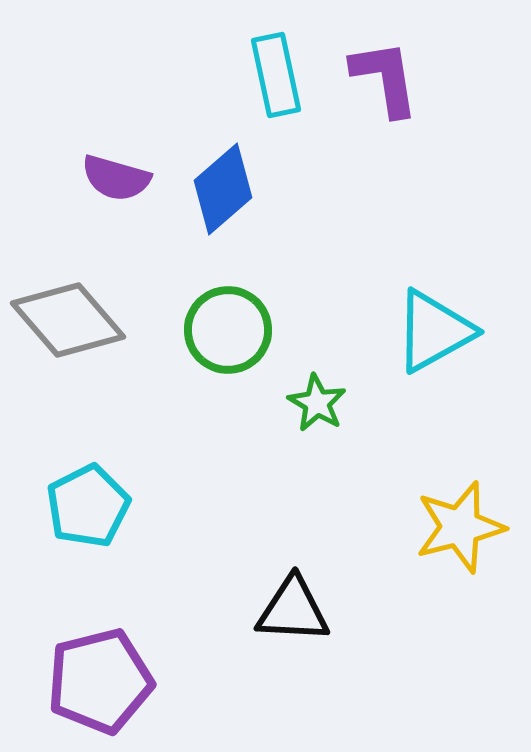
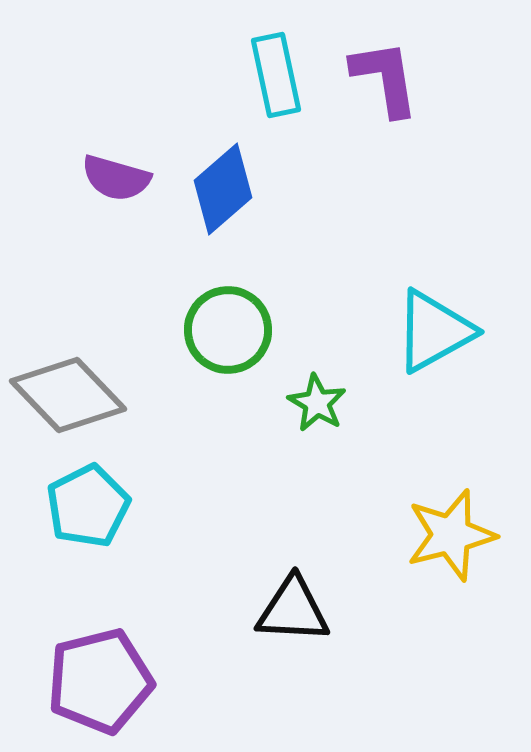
gray diamond: moved 75 px down; rotated 3 degrees counterclockwise
yellow star: moved 9 px left, 8 px down
